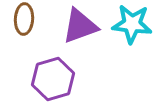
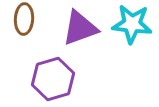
purple triangle: moved 2 px down
